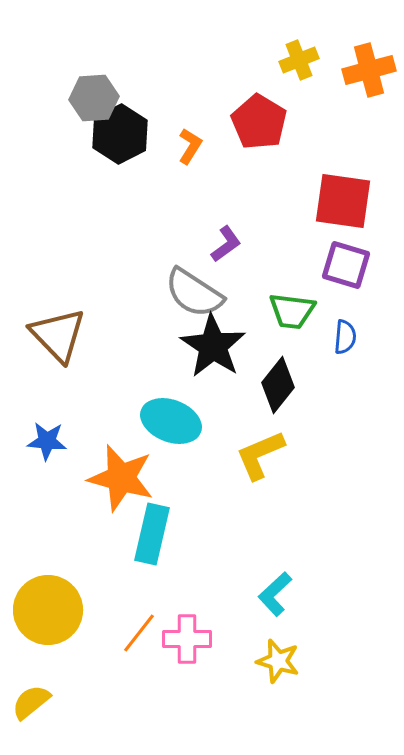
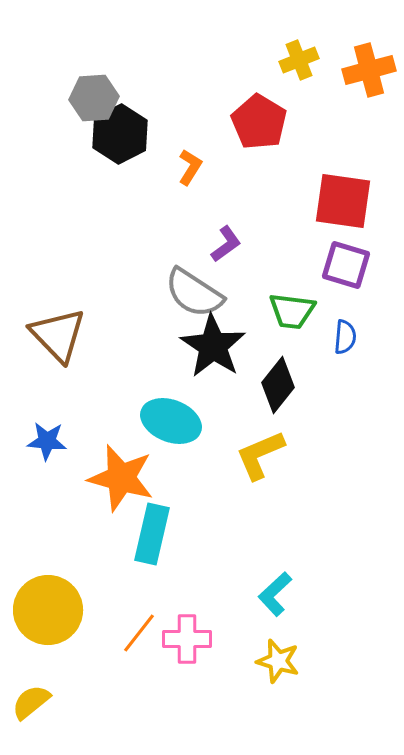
orange L-shape: moved 21 px down
